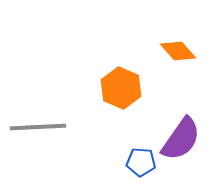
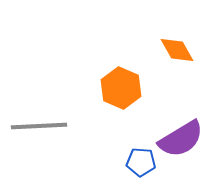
orange diamond: moved 1 px left, 1 px up; rotated 12 degrees clockwise
gray line: moved 1 px right, 1 px up
purple semicircle: rotated 24 degrees clockwise
